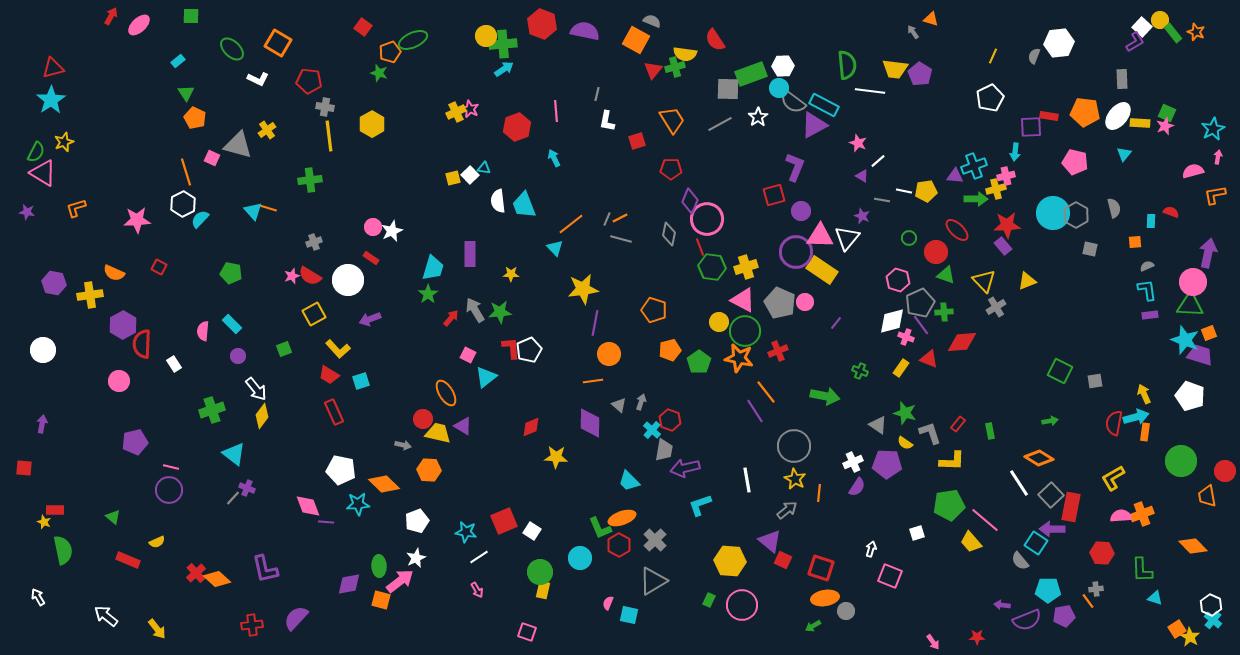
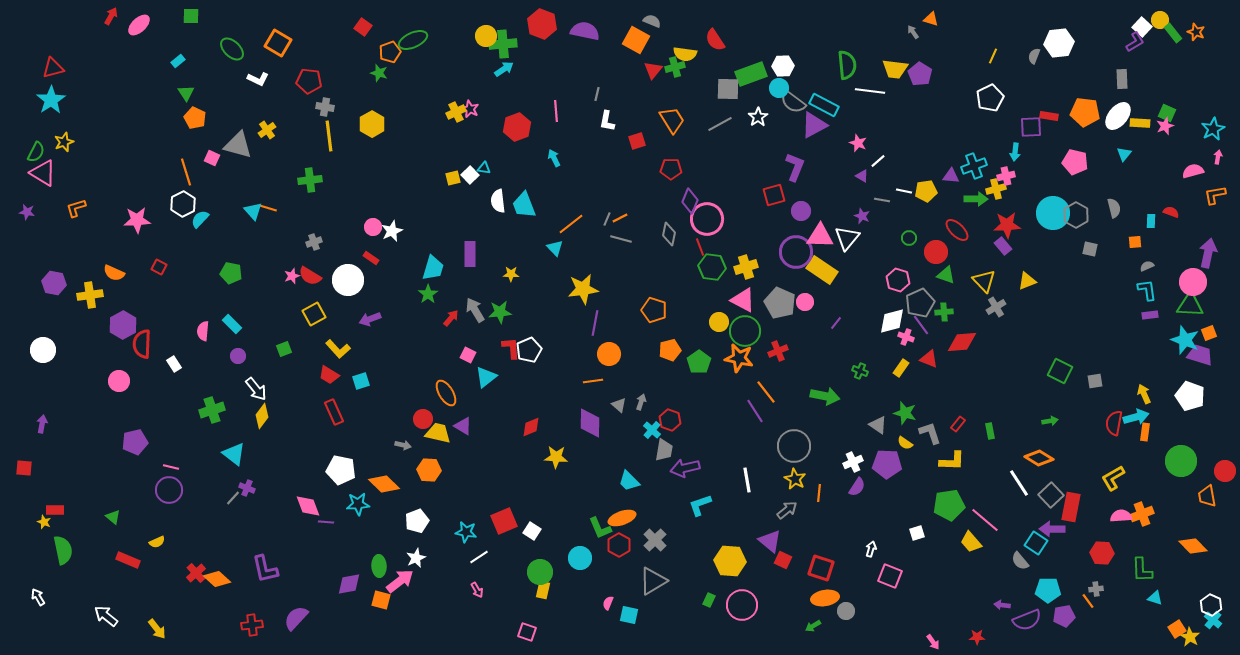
purple triangle at (955, 176): moved 4 px left
